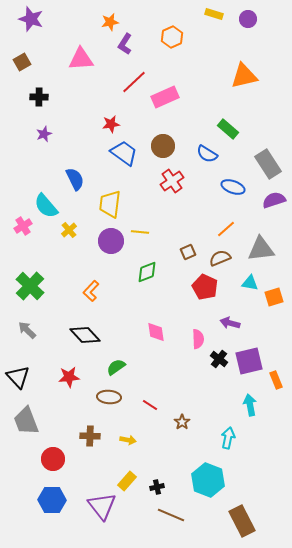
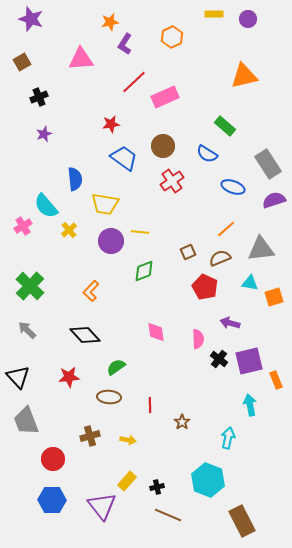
yellow rectangle at (214, 14): rotated 18 degrees counterclockwise
black cross at (39, 97): rotated 24 degrees counterclockwise
green rectangle at (228, 129): moved 3 px left, 3 px up
blue trapezoid at (124, 153): moved 5 px down
blue semicircle at (75, 179): rotated 20 degrees clockwise
yellow trapezoid at (110, 204): moved 5 px left; rotated 88 degrees counterclockwise
green diamond at (147, 272): moved 3 px left, 1 px up
red line at (150, 405): rotated 56 degrees clockwise
brown cross at (90, 436): rotated 18 degrees counterclockwise
brown line at (171, 515): moved 3 px left
